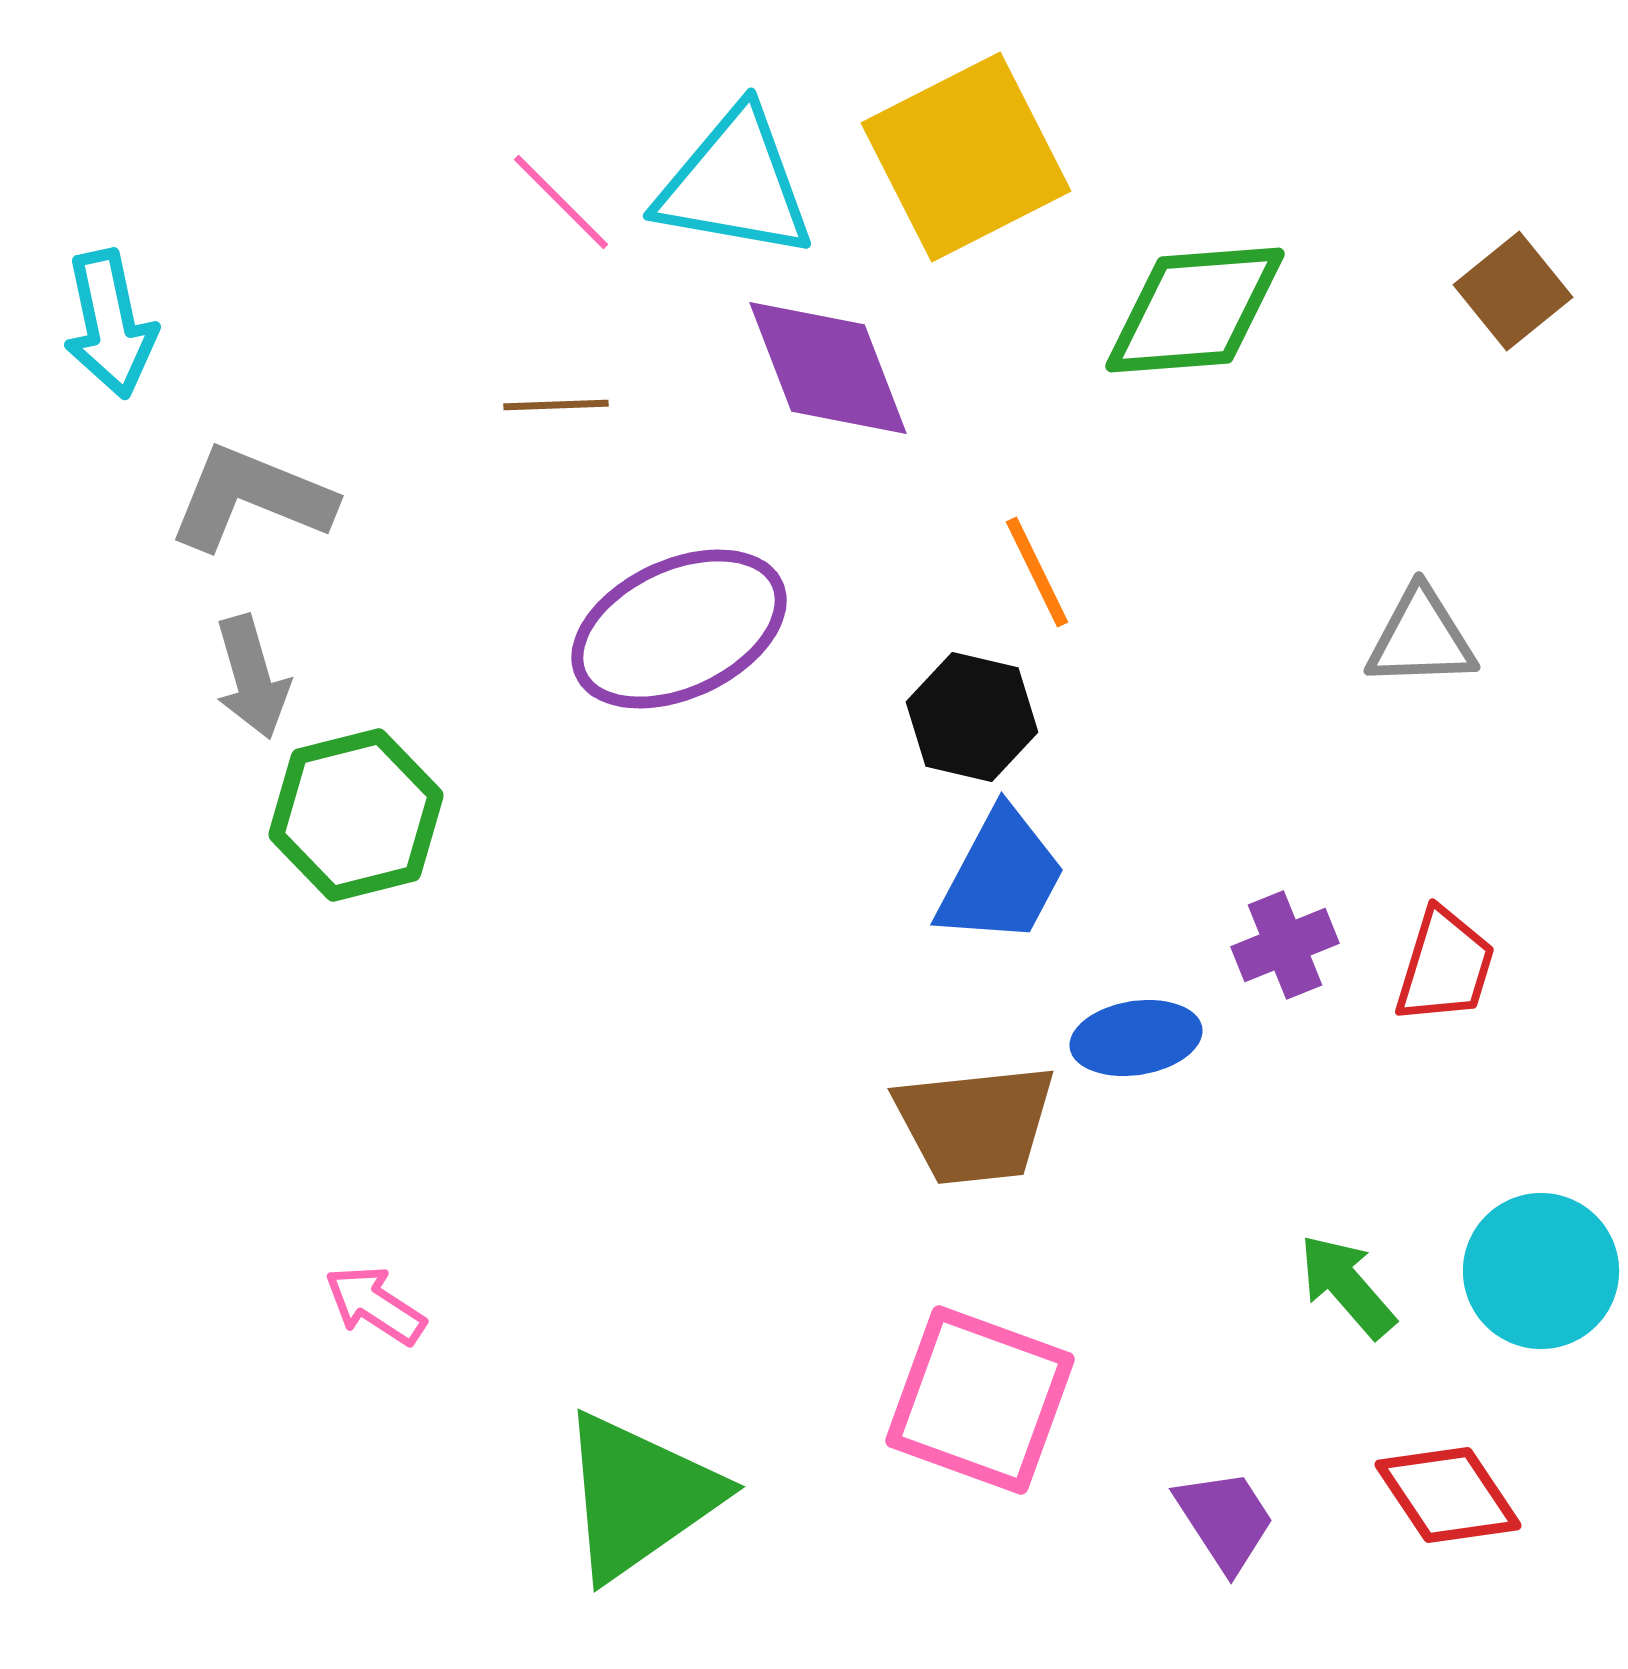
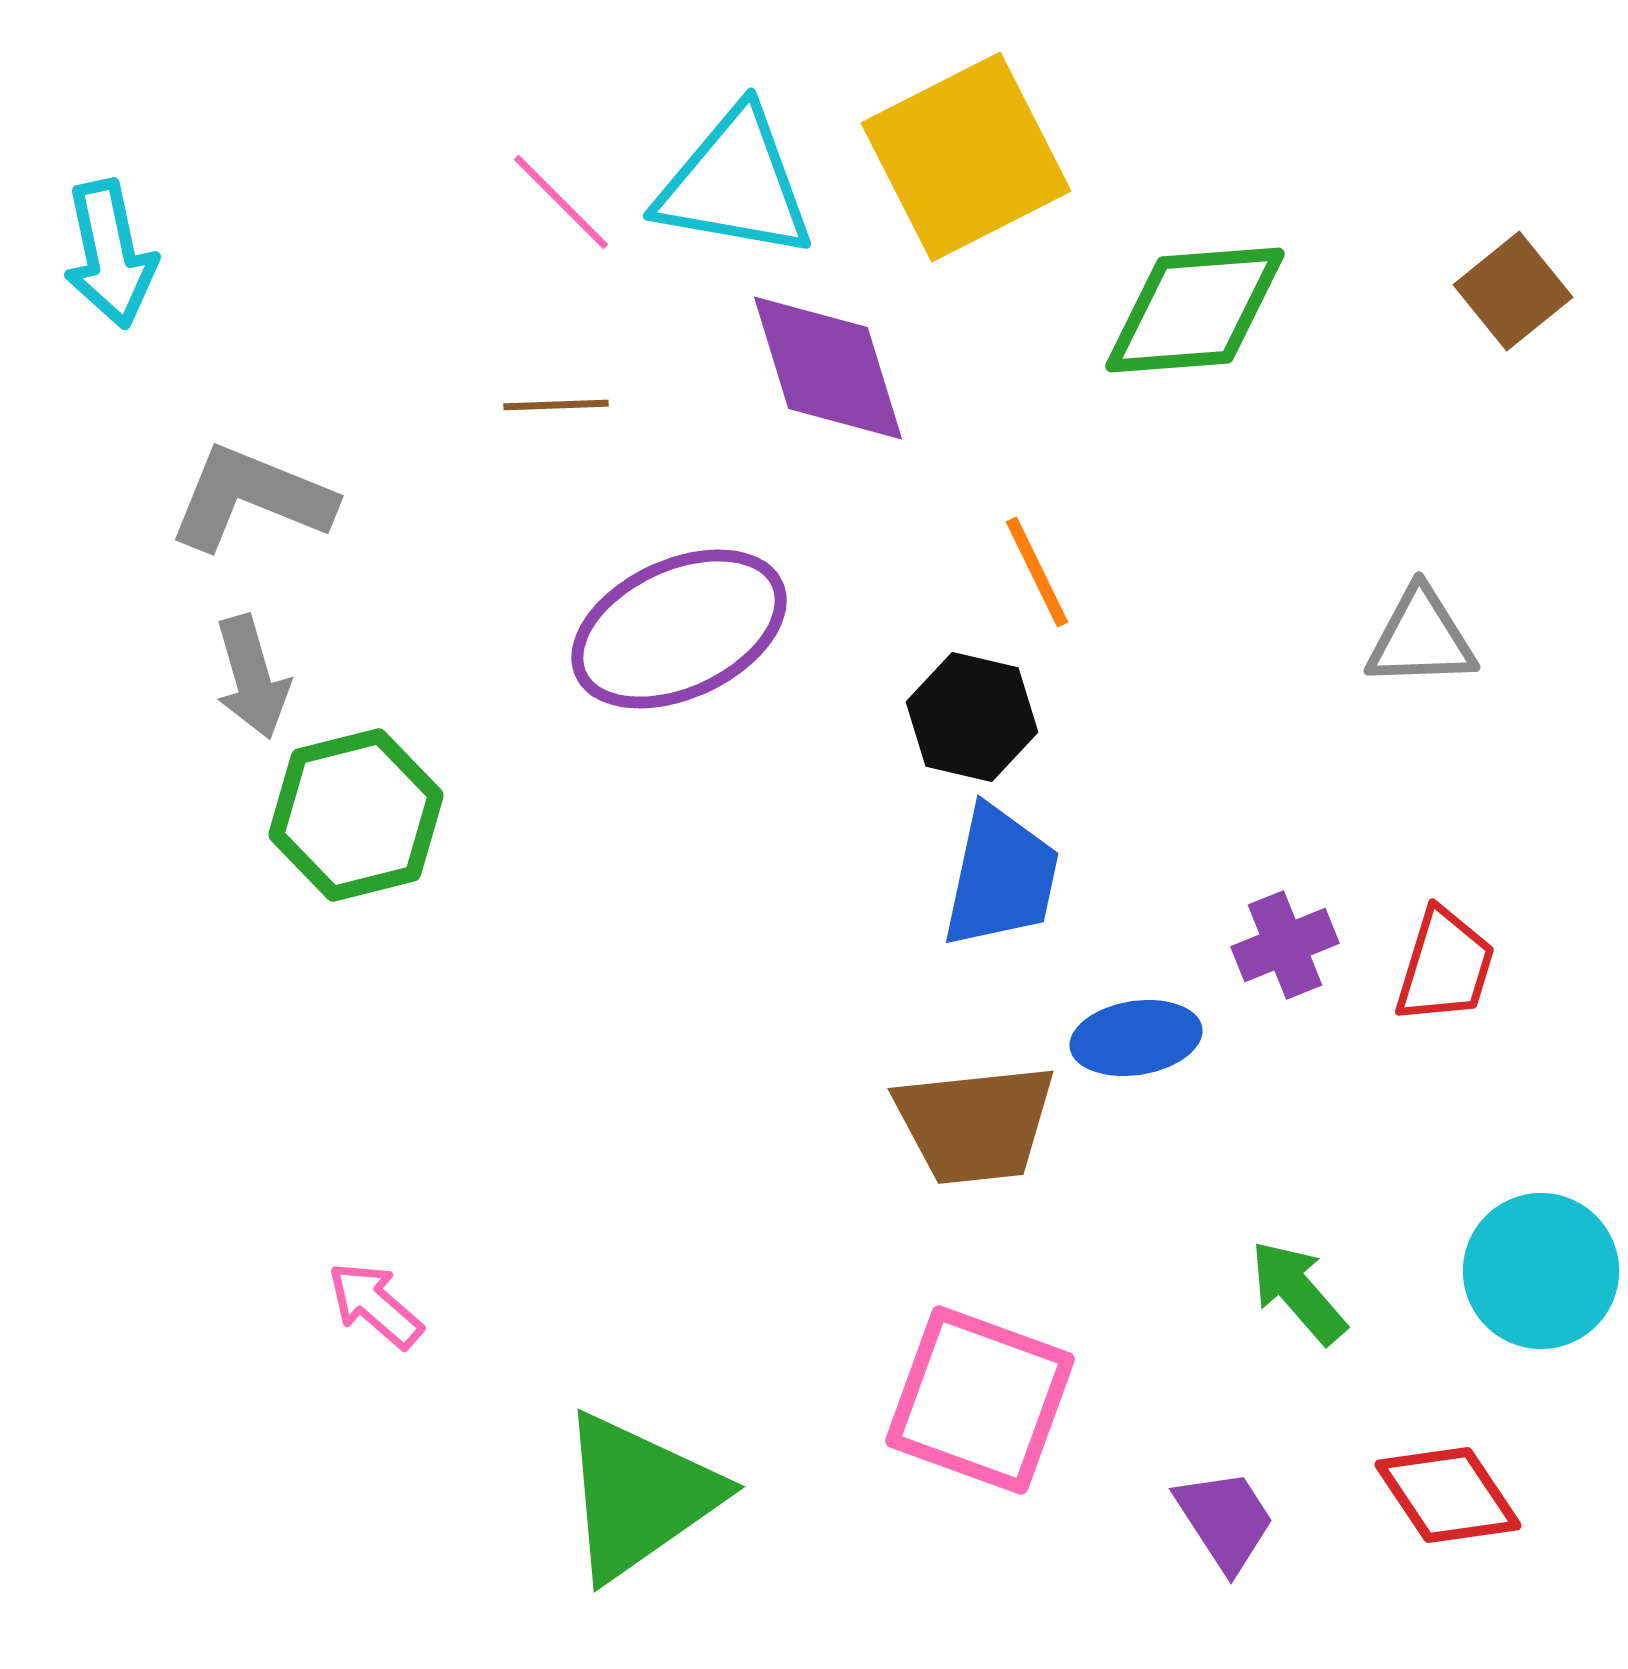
cyan arrow: moved 70 px up
purple diamond: rotated 4 degrees clockwise
blue trapezoid: rotated 16 degrees counterclockwise
green arrow: moved 49 px left, 6 px down
pink arrow: rotated 8 degrees clockwise
